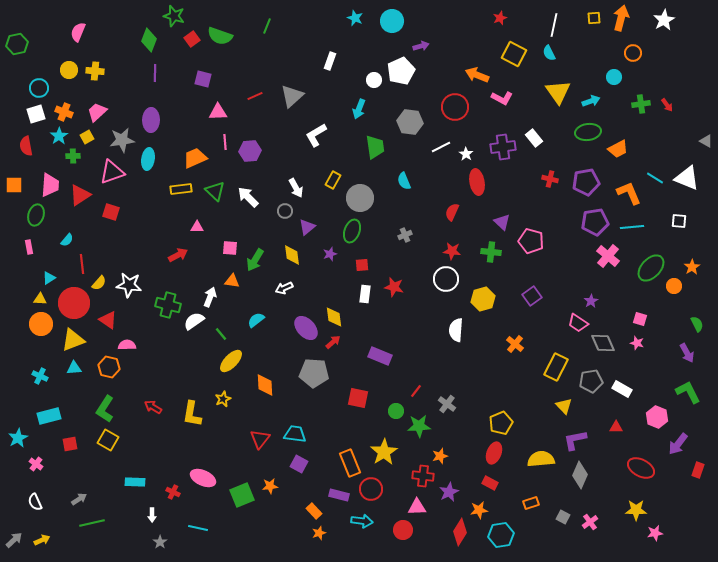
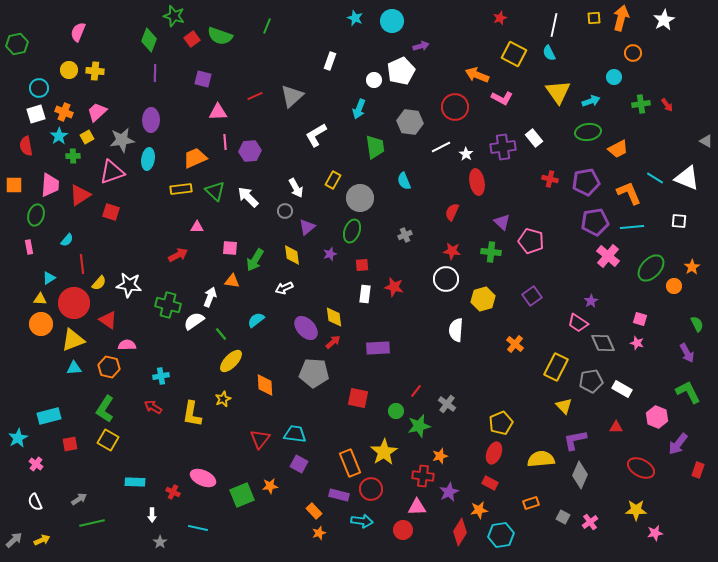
purple rectangle at (380, 356): moved 2 px left, 8 px up; rotated 25 degrees counterclockwise
cyan cross at (40, 376): moved 121 px right; rotated 35 degrees counterclockwise
green star at (419, 426): rotated 10 degrees counterclockwise
